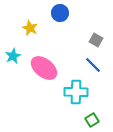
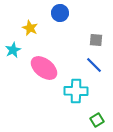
gray square: rotated 24 degrees counterclockwise
cyan star: moved 6 px up
blue line: moved 1 px right
cyan cross: moved 1 px up
green square: moved 5 px right
